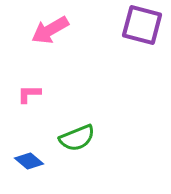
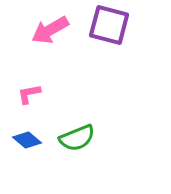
purple square: moved 33 px left
pink L-shape: rotated 10 degrees counterclockwise
blue diamond: moved 2 px left, 21 px up
